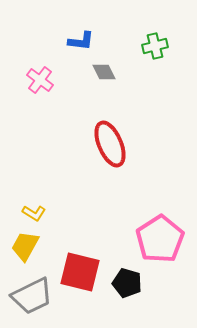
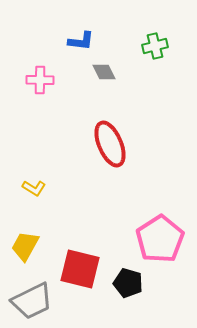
pink cross: rotated 36 degrees counterclockwise
yellow L-shape: moved 25 px up
red square: moved 3 px up
black pentagon: moved 1 px right
gray trapezoid: moved 5 px down
